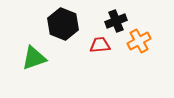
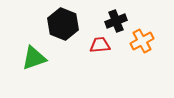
orange cross: moved 3 px right
